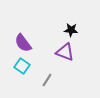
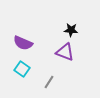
purple semicircle: rotated 30 degrees counterclockwise
cyan square: moved 3 px down
gray line: moved 2 px right, 2 px down
